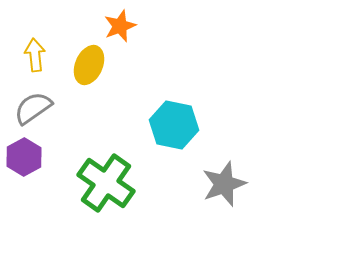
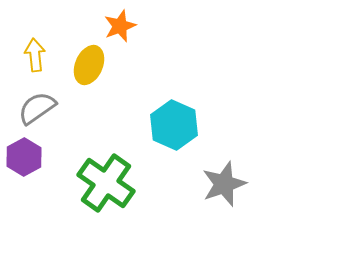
gray semicircle: moved 4 px right
cyan hexagon: rotated 12 degrees clockwise
